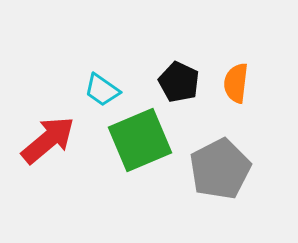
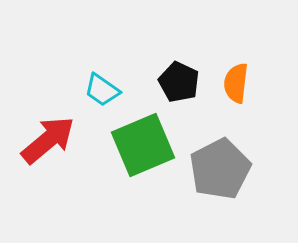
green square: moved 3 px right, 5 px down
